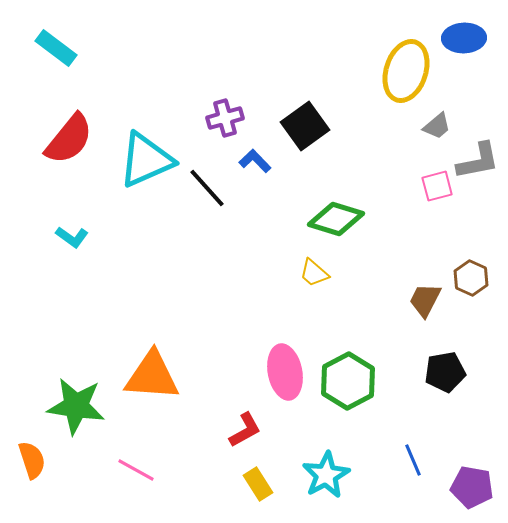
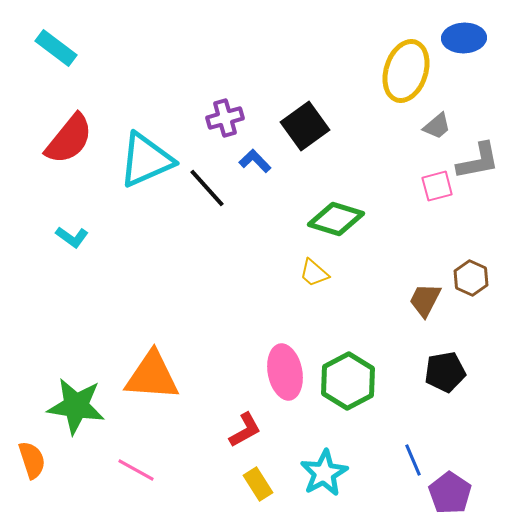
cyan star: moved 2 px left, 2 px up
purple pentagon: moved 22 px left, 6 px down; rotated 24 degrees clockwise
